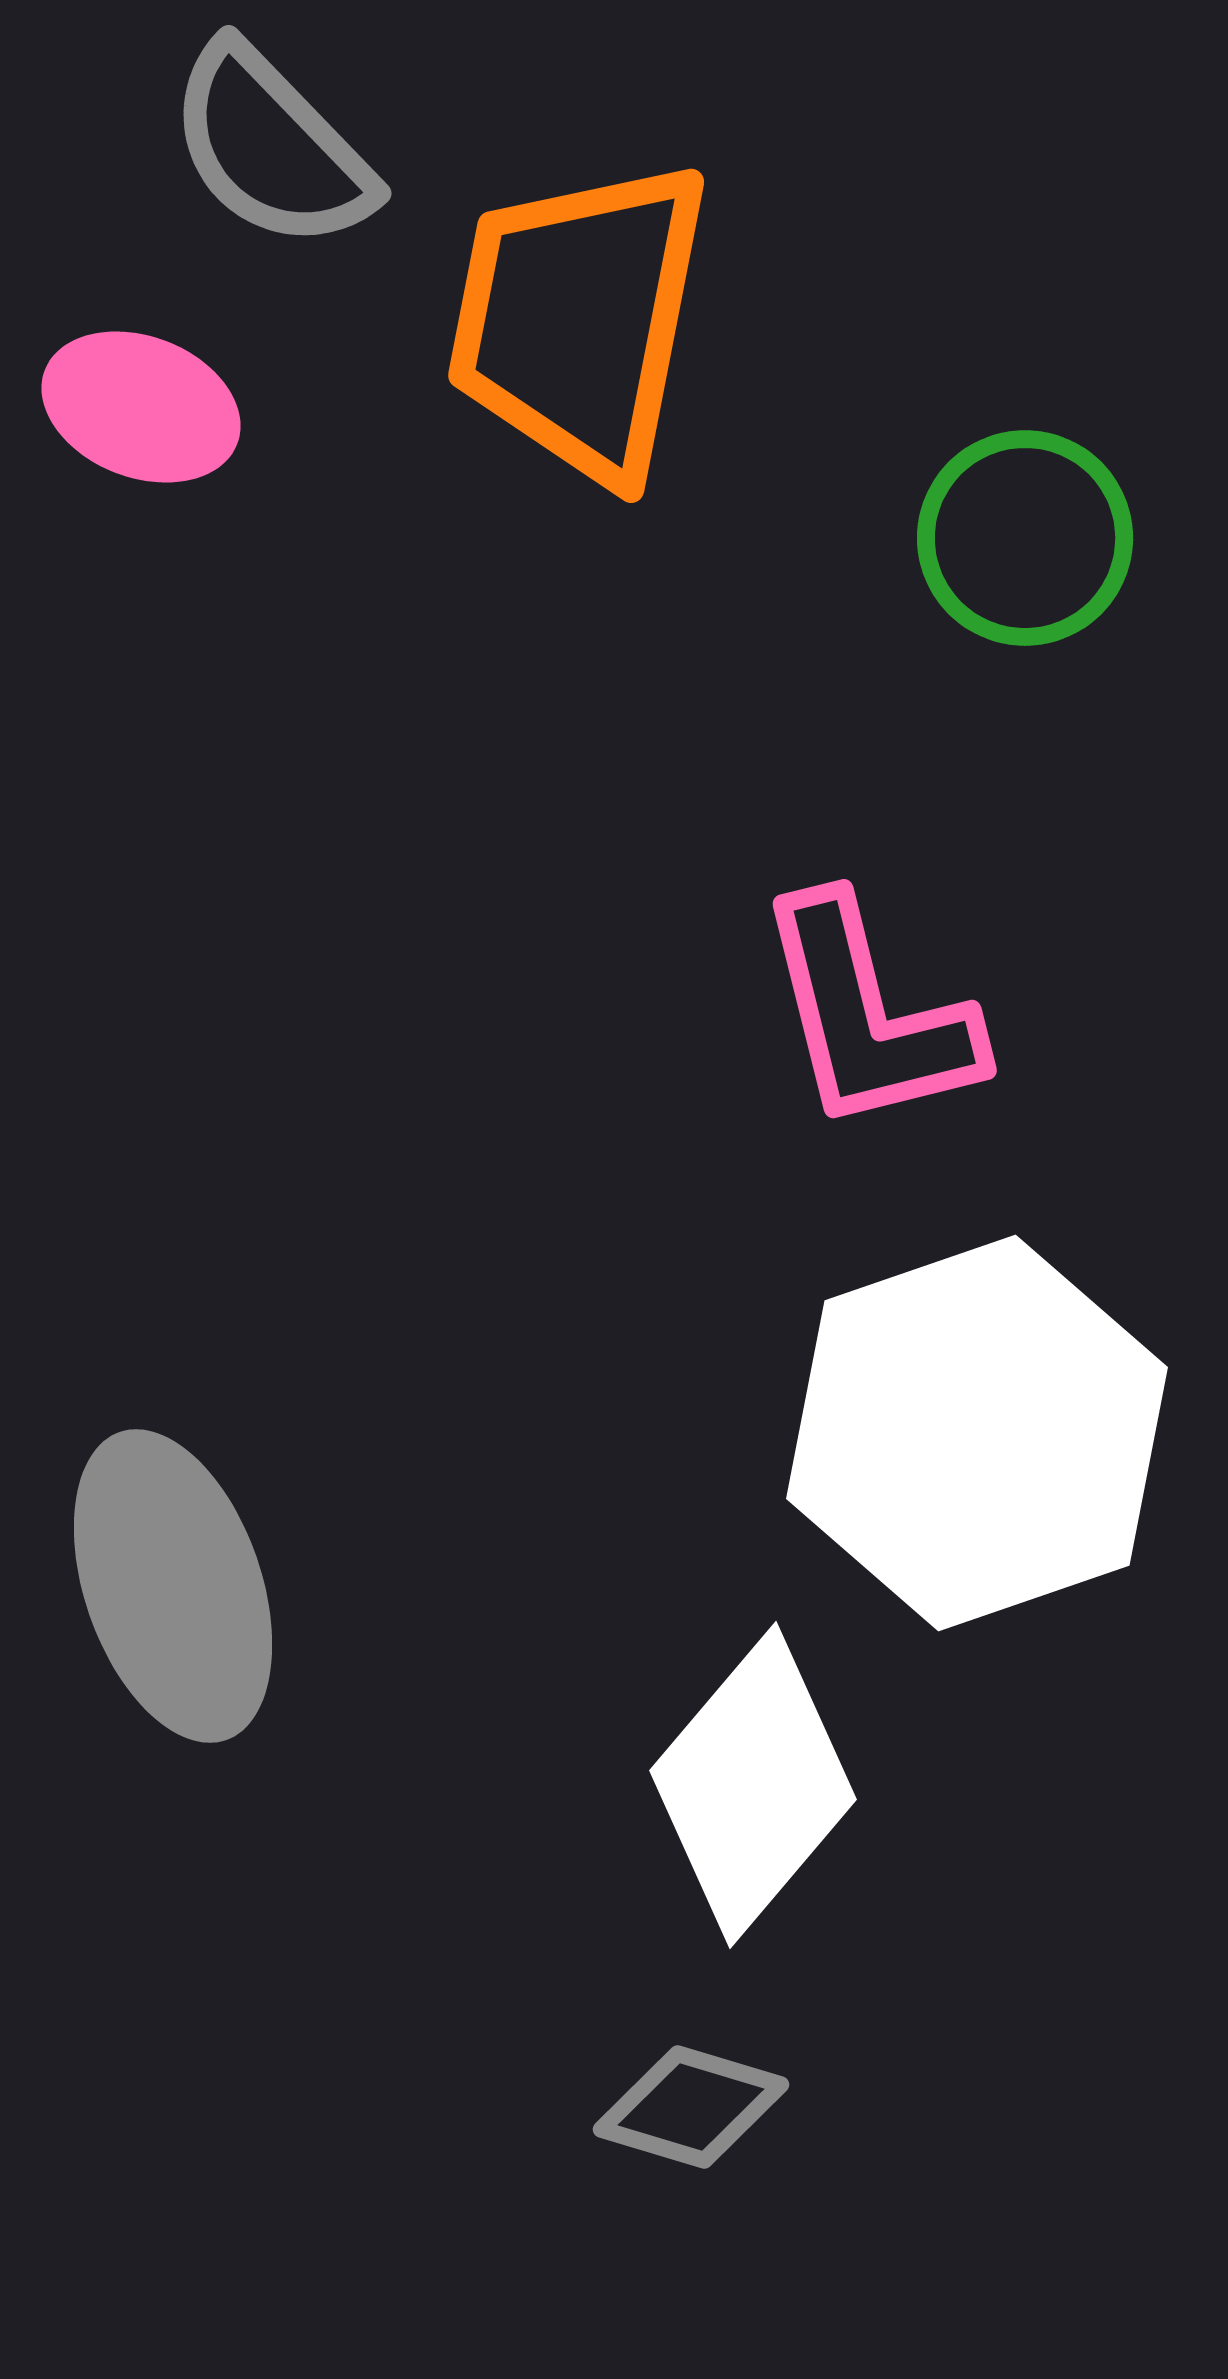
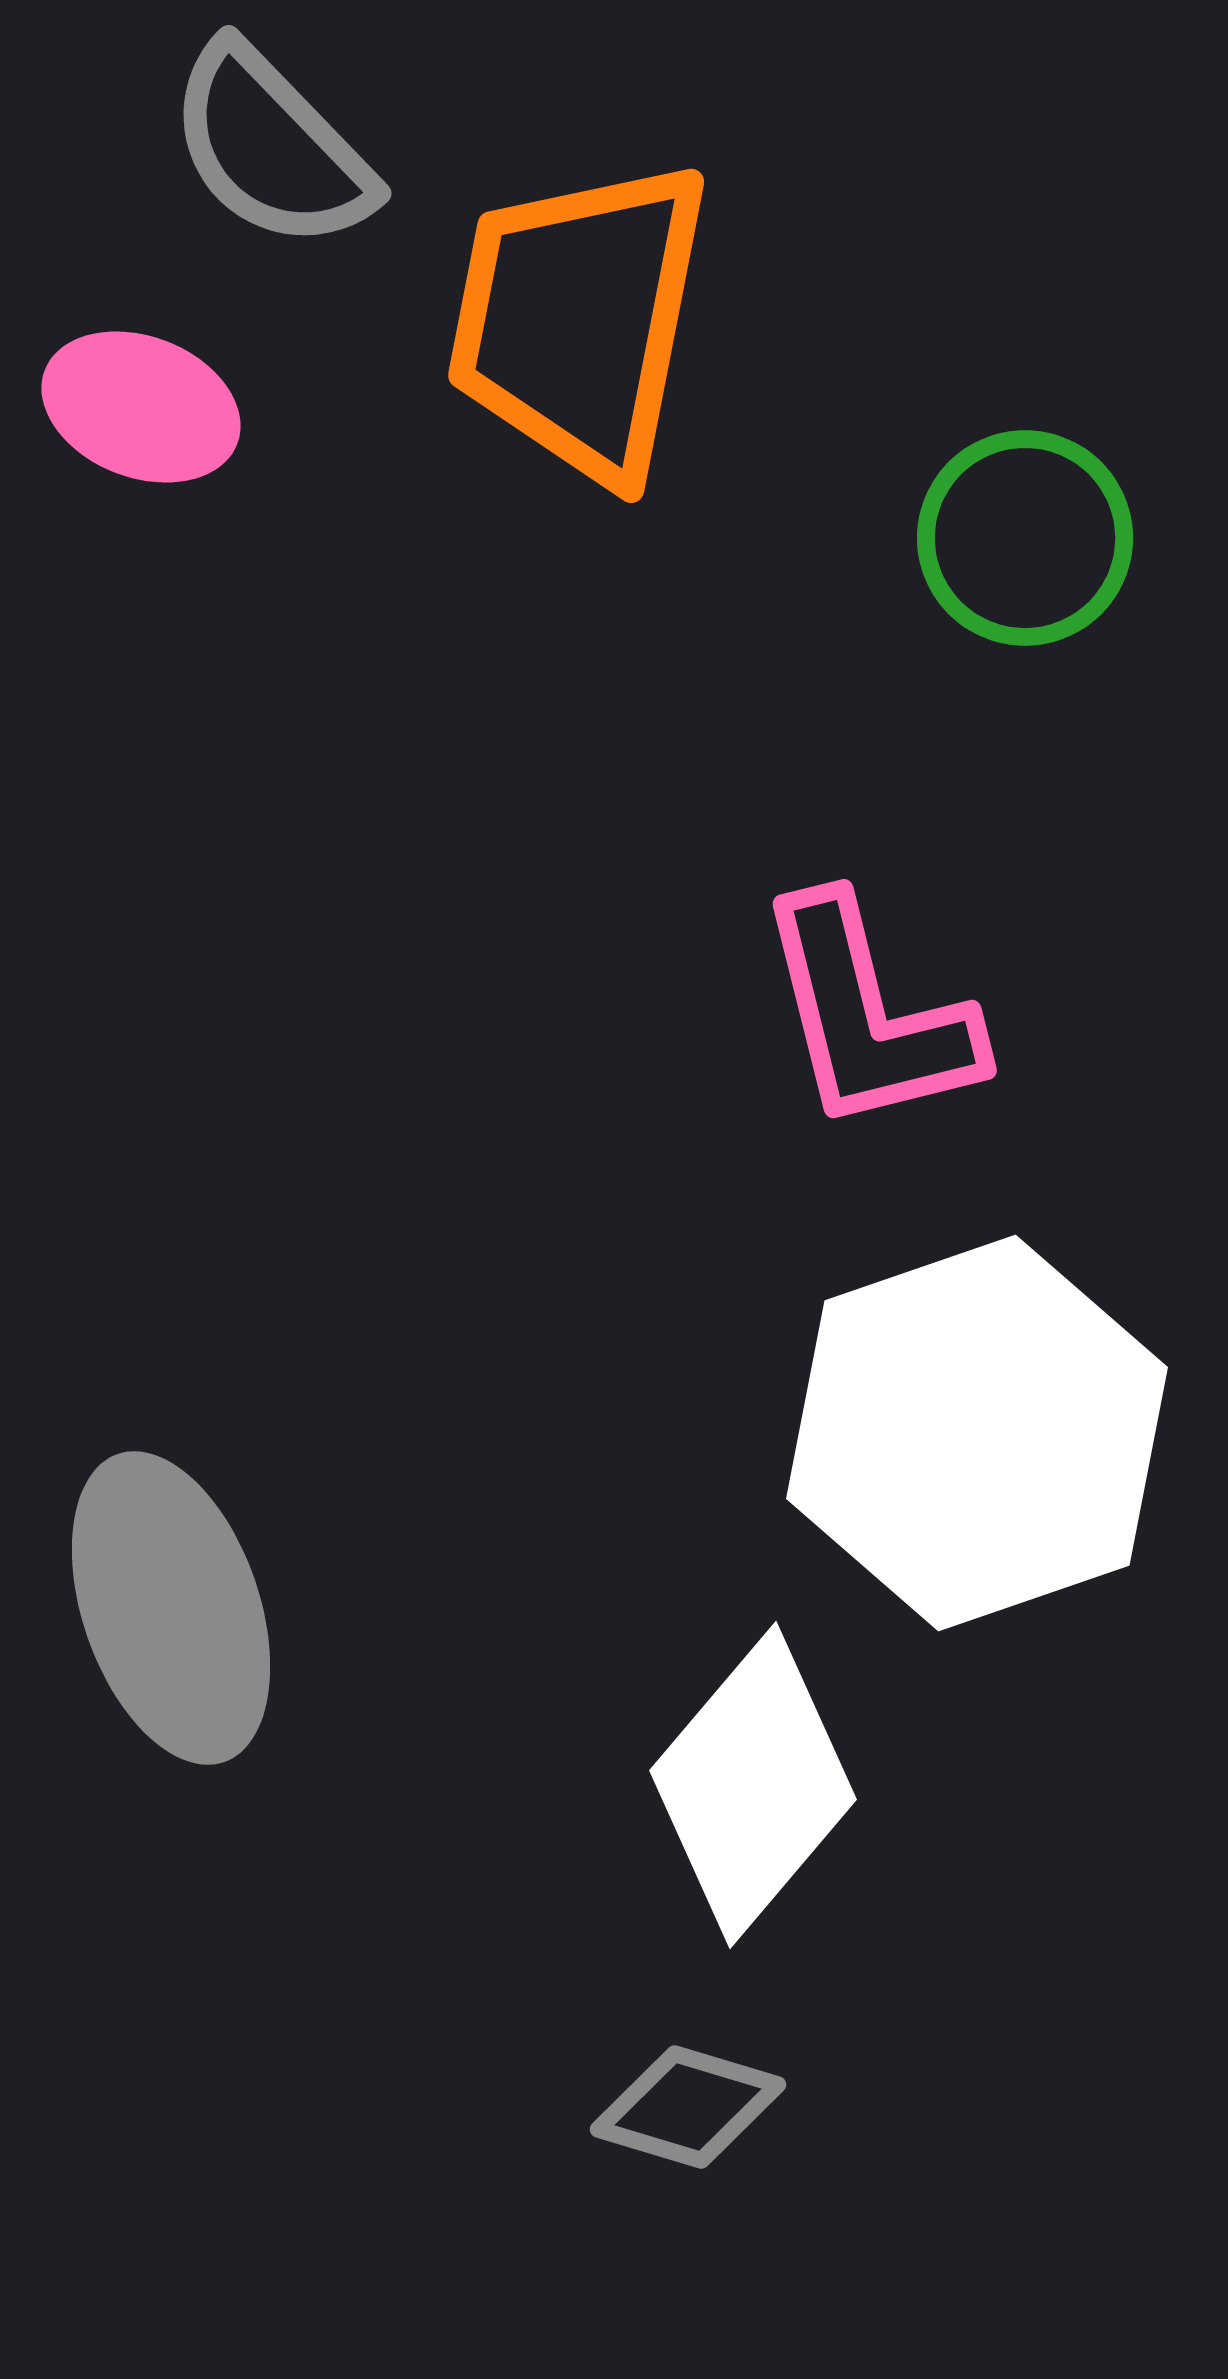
gray ellipse: moved 2 px left, 22 px down
gray diamond: moved 3 px left
